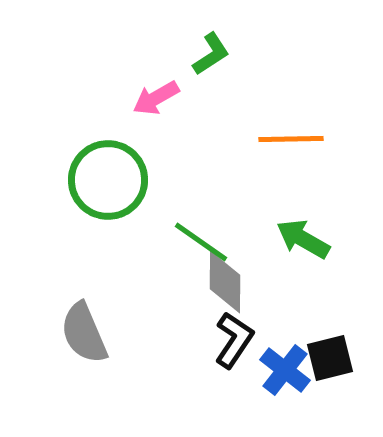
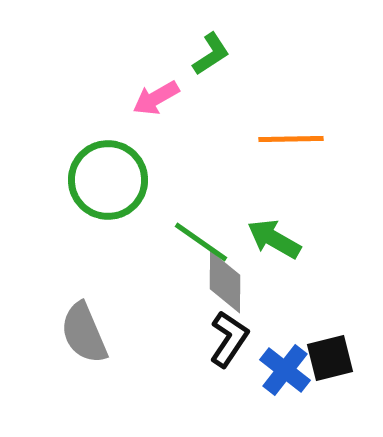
green arrow: moved 29 px left
black L-shape: moved 5 px left, 1 px up
